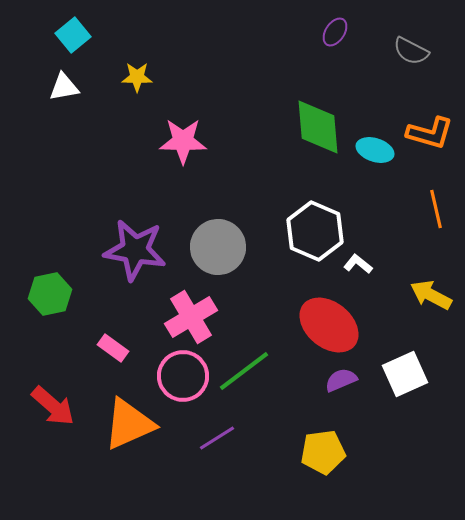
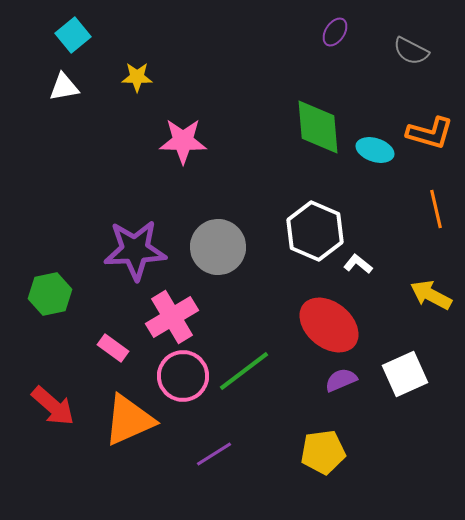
purple star: rotated 12 degrees counterclockwise
pink cross: moved 19 px left
orange triangle: moved 4 px up
purple line: moved 3 px left, 16 px down
